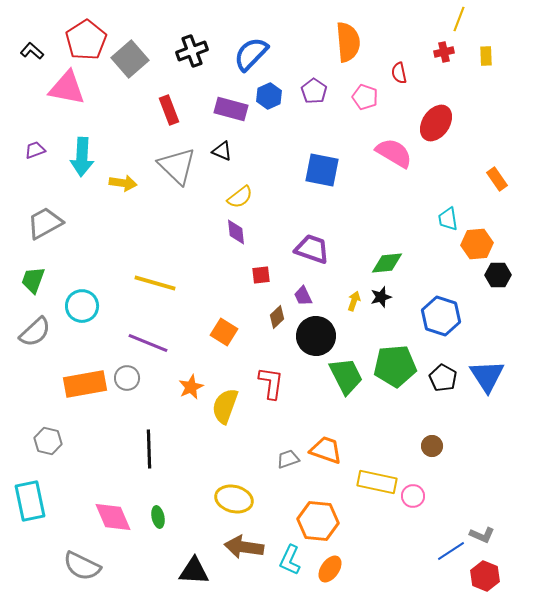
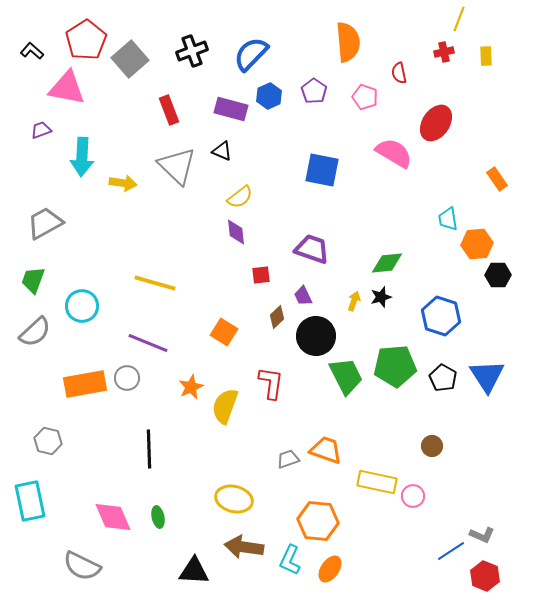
purple trapezoid at (35, 150): moved 6 px right, 20 px up
